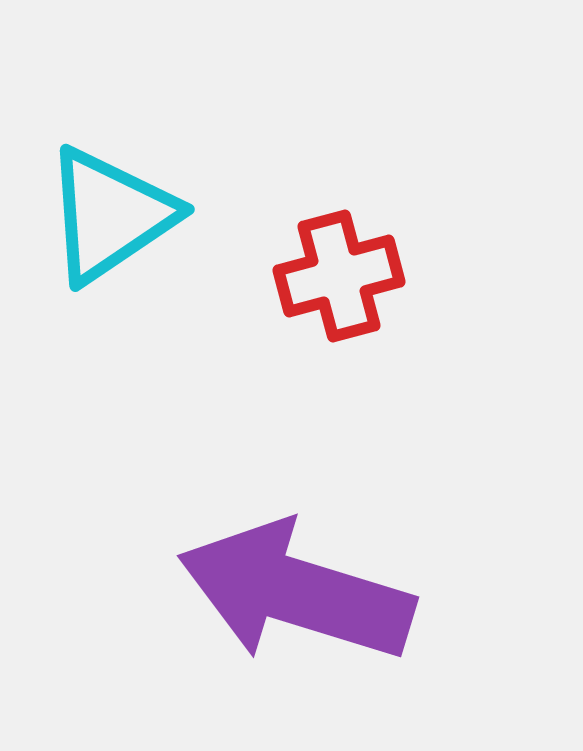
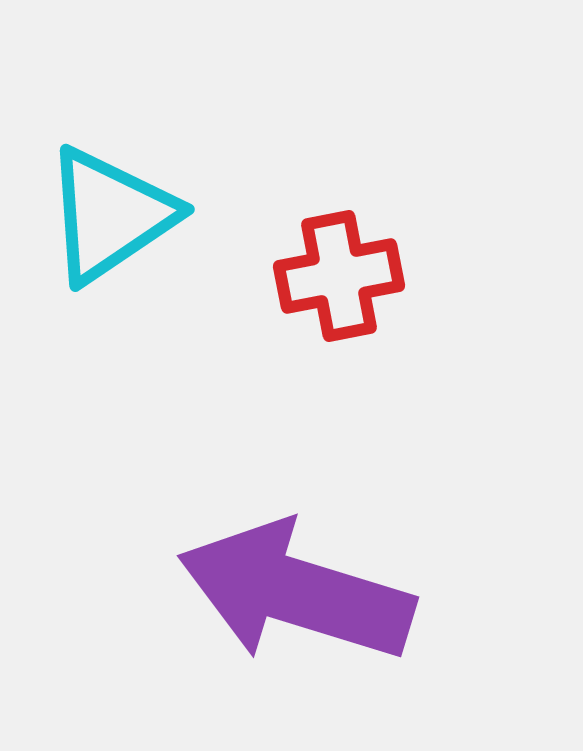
red cross: rotated 4 degrees clockwise
